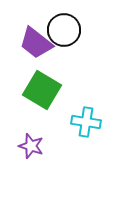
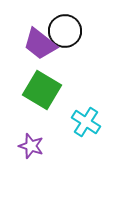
black circle: moved 1 px right, 1 px down
purple trapezoid: moved 4 px right, 1 px down
cyan cross: rotated 24 degrees clockwise
